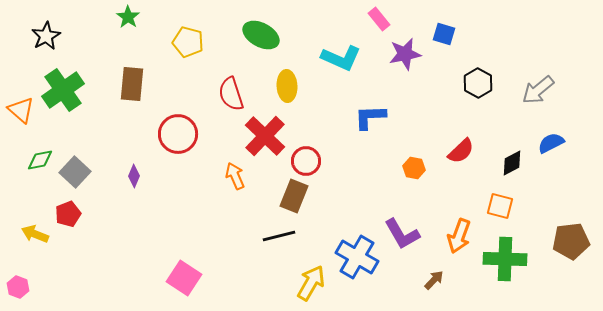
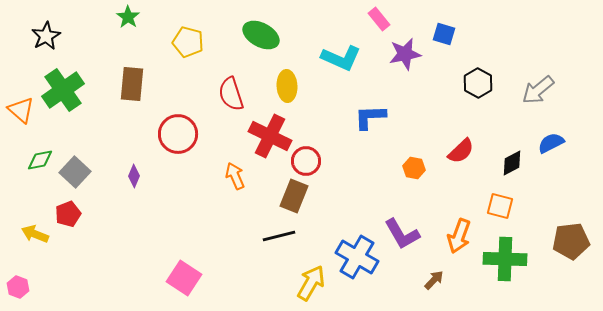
red cross at (265, 136): moved 5 px right; rotated 18 degrees counterclockwise
